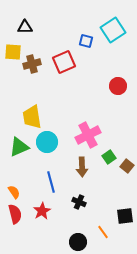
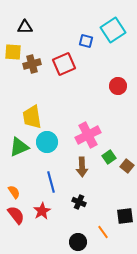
red square: moved 2 px down
red semicircle: moved 1 px right, 1 px down; rotated 24 degrees counterclockwise
